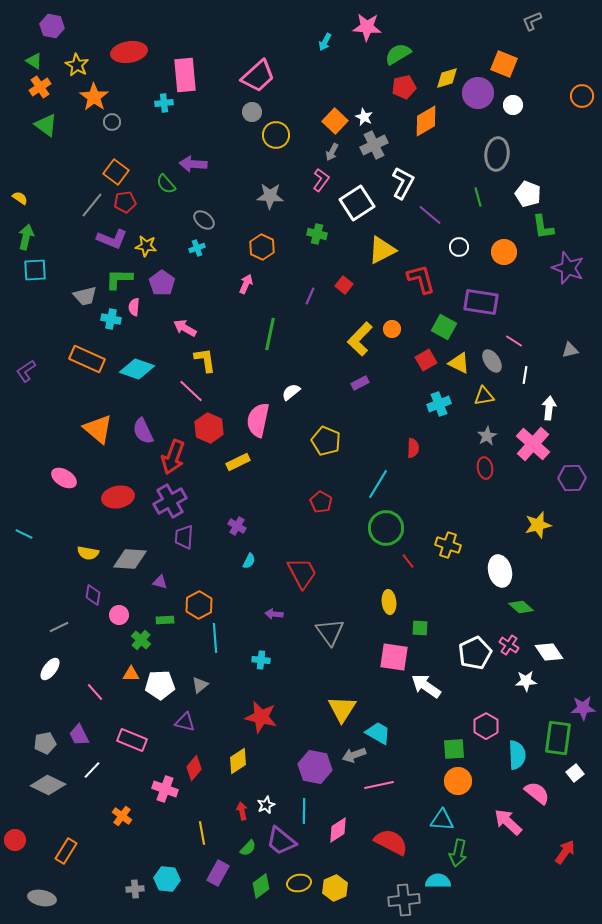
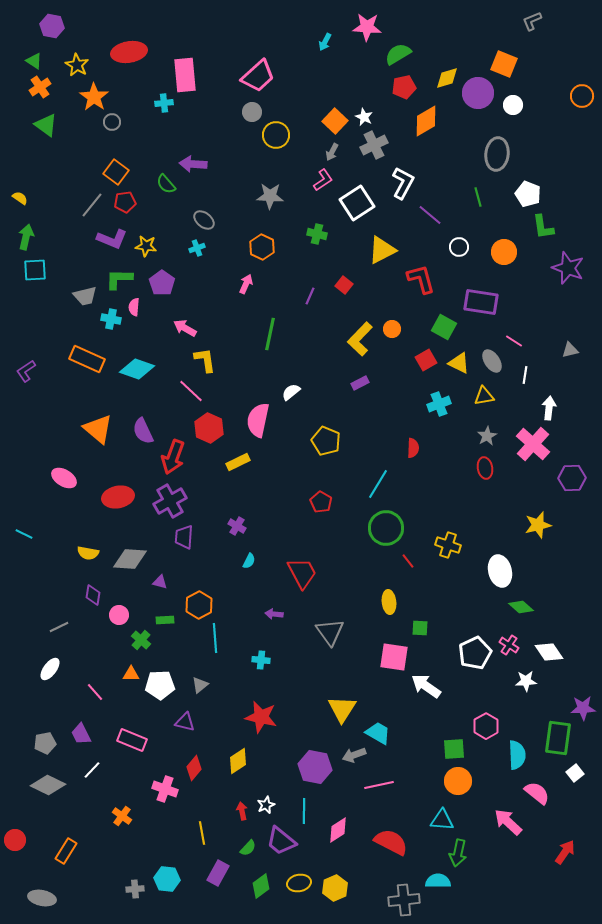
pink L-shape at (321, 180): moved 2 px right; rotated 20 degrees clockwise
purple trapezoid at (79, 735): moved 2 px right, 1 px up
